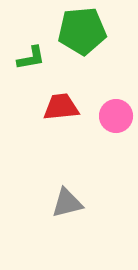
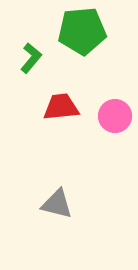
green L-shape: rotated 40 degrees counterclockwise
pink circle: moved 1 px left
gray triangle: moved 10 px left, 1 px down; rotated 28 degrees clockwise
